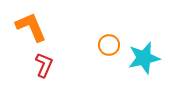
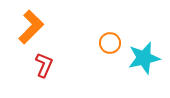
orange L-shape: rotated 68 degrees clockwise
orange circle: moved 1 px right, 2 px up
